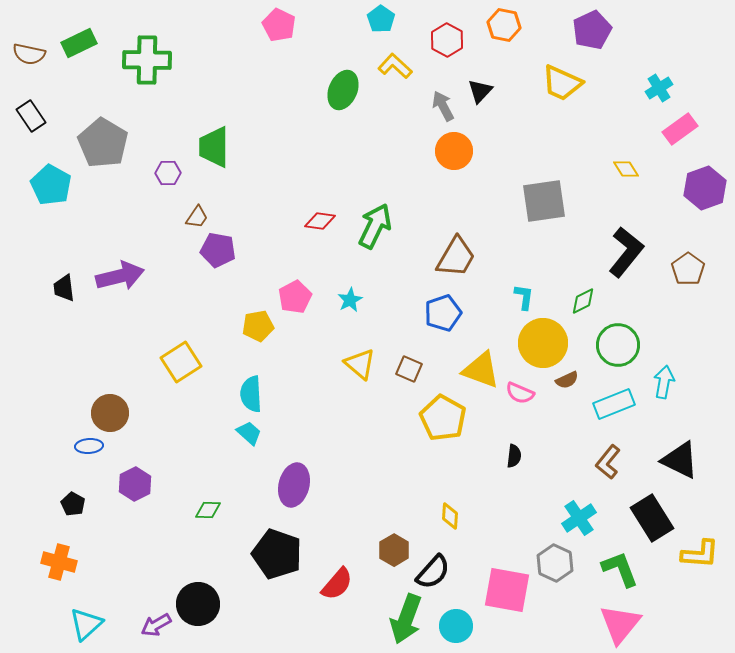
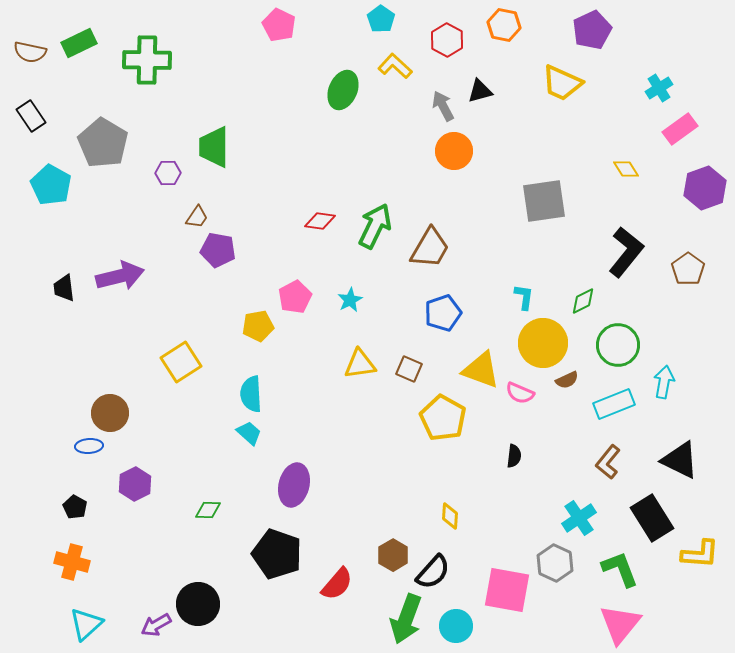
brown semicircle at (29, 54): moved 1 px right, 2 px up
black triangle at (480, 91): rotated 32 degrees clockwise
brown trapezoid at (456, 257): moved 26 px left, 9 px up
yellow triangle at (360, 364): rotated 48 degrees counterclockwise
black pentagon at (73, 504): moved 2 px right, 3 px down
brown hexagon at (394, 550): moved 1 px left, 5 px down
orange cross at (59, 562): moved 13 px right
